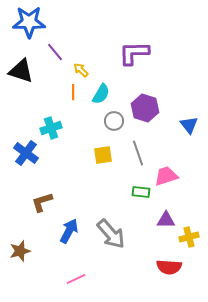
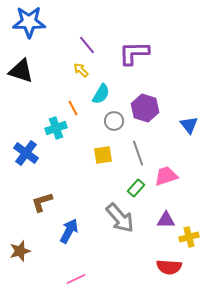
purple line: moved 32 px right, 7 px up
orange line: moved 16 px down; rotated 28 degrees counterclockwise
cyan cross: moved 5 px right
green rectangle: moved 5 px left, 4 px up; rotated 54 degrees counterclockwise
gray arrow: moved 9 px right, 16 px up
